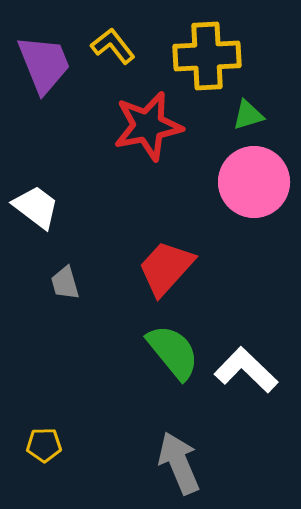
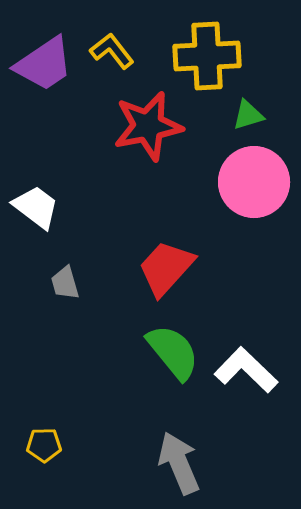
yellow L-shape: moved 1 px left, 5 px down
purple trapezoid: rotated 78 degrees clockwise
